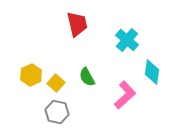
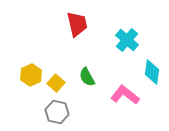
pink L-shape: rotated 100 degrees counterclockwise
